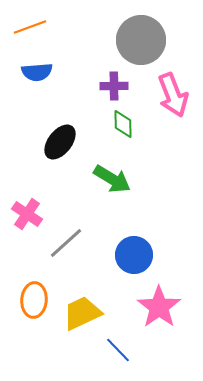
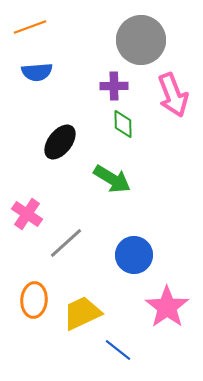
pink star: moved 8 px right
blue line: rotated 8 degrees counterclockwise
